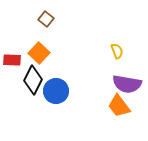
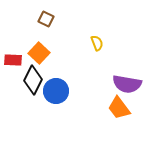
brown square: rotated 14 degrees counterclockwise
yellow semicircle: moved 20 px left, 8 px up
red rectangle: moved 1 px right
orange trapezoid: moved 2 px down
